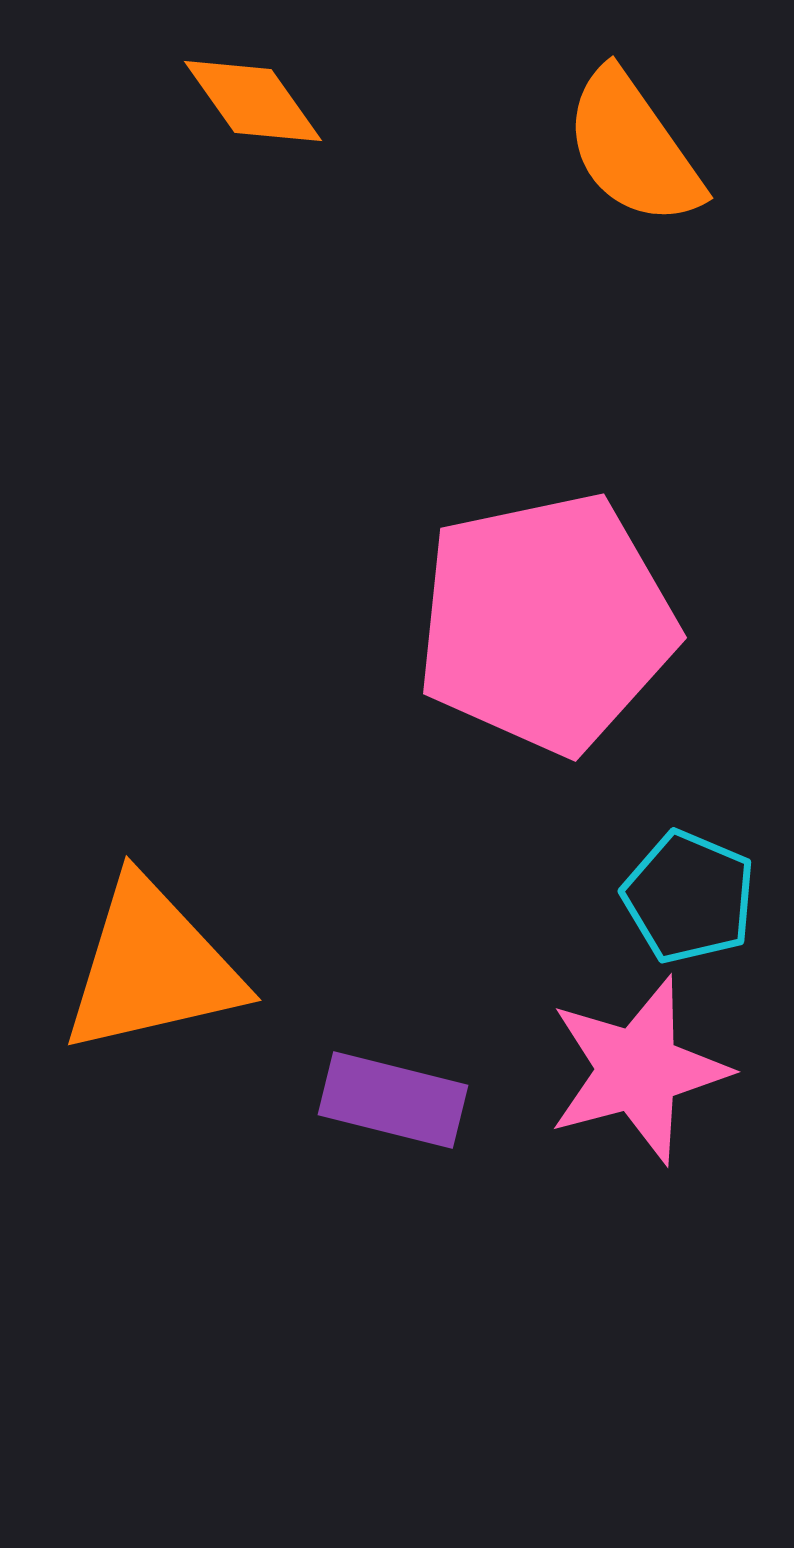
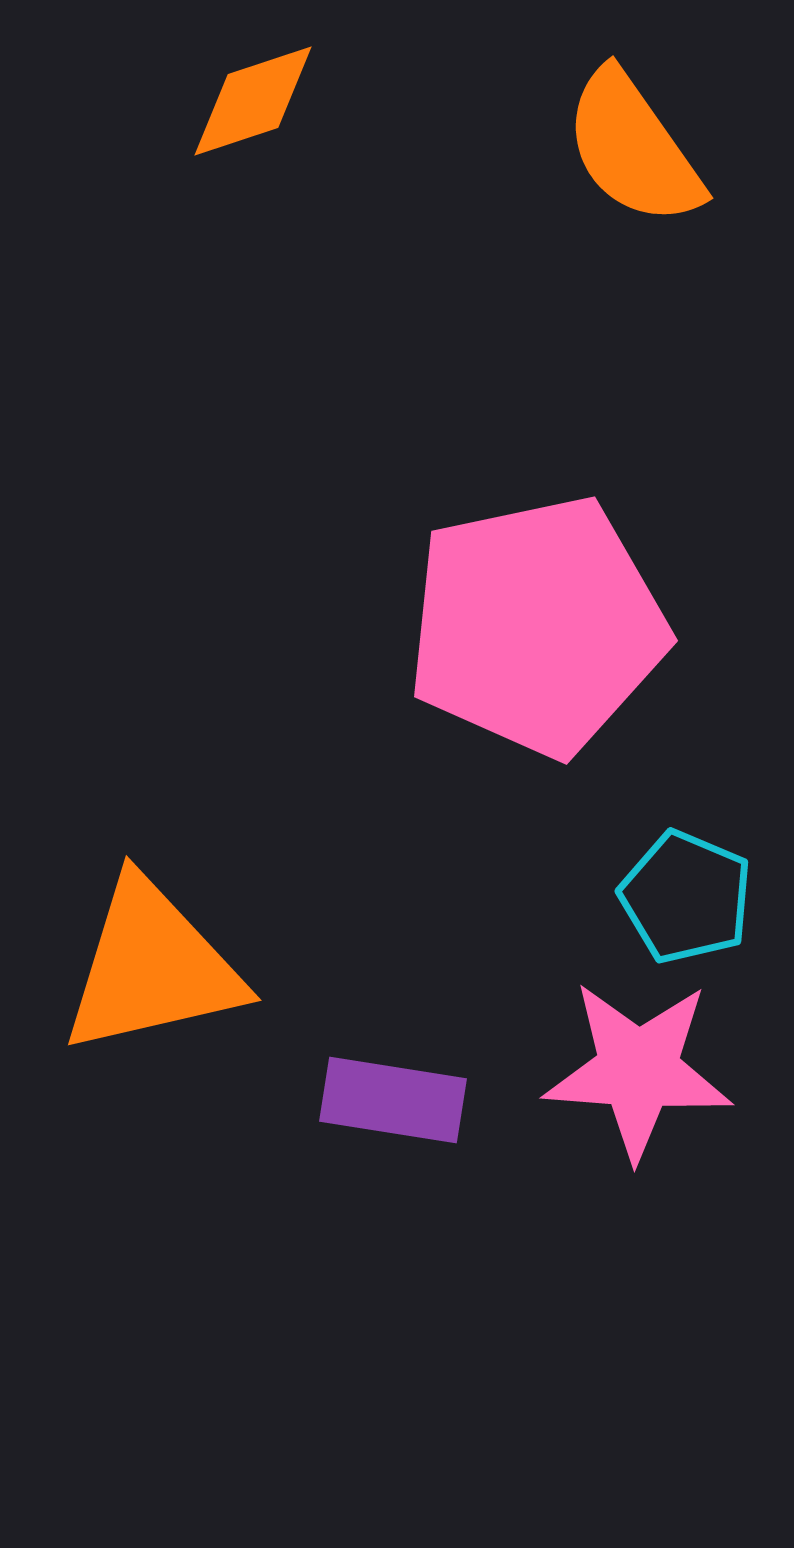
orange diamond: rotated 73 degrees counterclockwise
pink pentagon: moved 9 px left, 3 px down
cyan pentagon: moved 3 px left
pink star: rotated 19 degrees clockwise
purple rectangle: rotated 5 degrees counterclockwise
